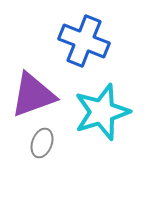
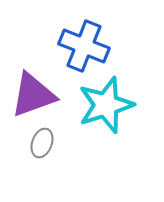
blue cross: moved 5 px down
cyan star: moved 4 px right, 7 px up
